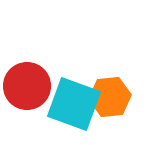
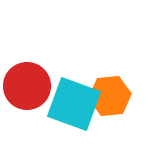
orange hexagon: moved 1 px up
